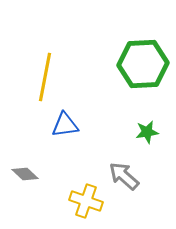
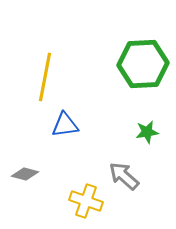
gray diamond: rotated 28 degrees counterclockwise
